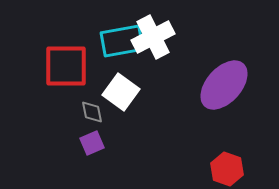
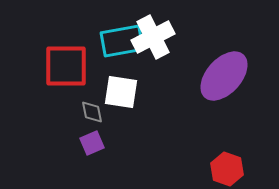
purple ellipse: moved 9 px up
white square: rotated 27 degrees counterclockwise
